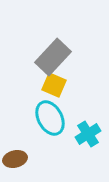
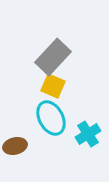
yellow square: moved 1 px left, 1 px down
cyan ellipse: moved 1 px right
brown ellipse: moved 13 px up
